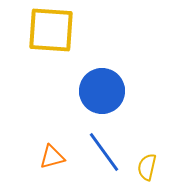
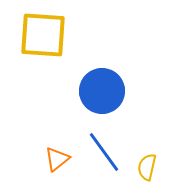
yellow square: moved 8 px left, 5 px down
orange triangle: moved 5 px right, 2 px down; rotated 24 degrees counterclockwise
